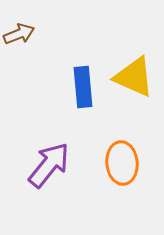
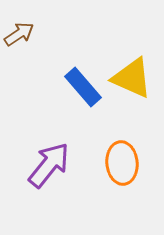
brown arrow: rotated 12 degrees counterclockwise
yellow triangle: moved 2 px left, 1 px down
blue rectangle: rotated 36 degrees counterclockwise
